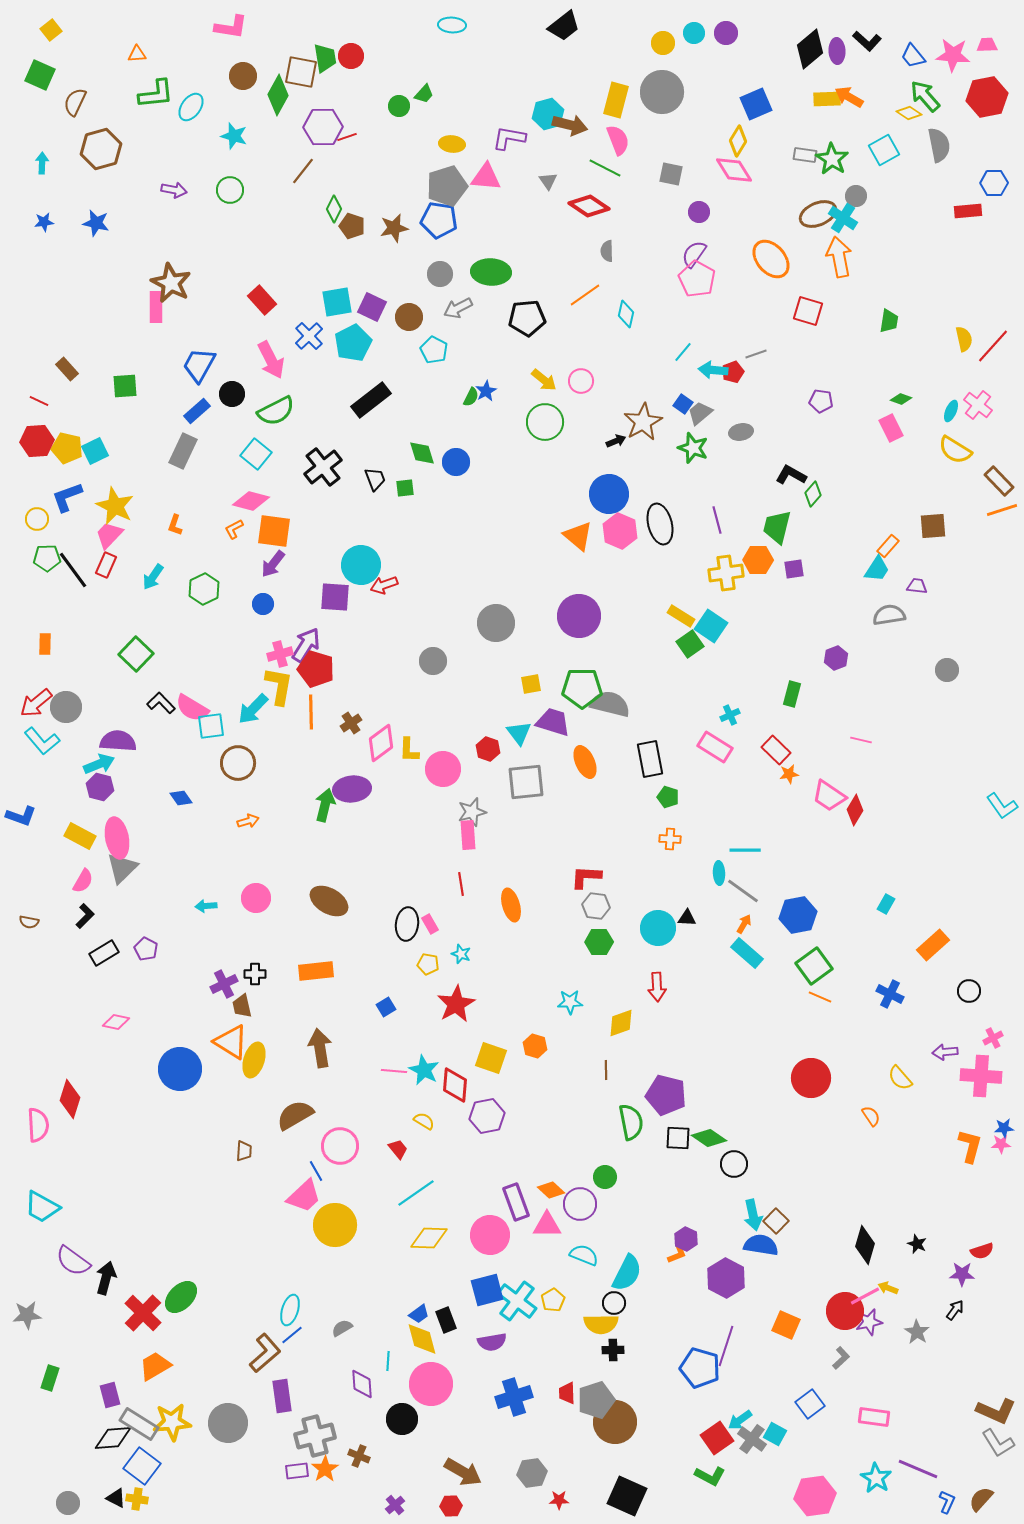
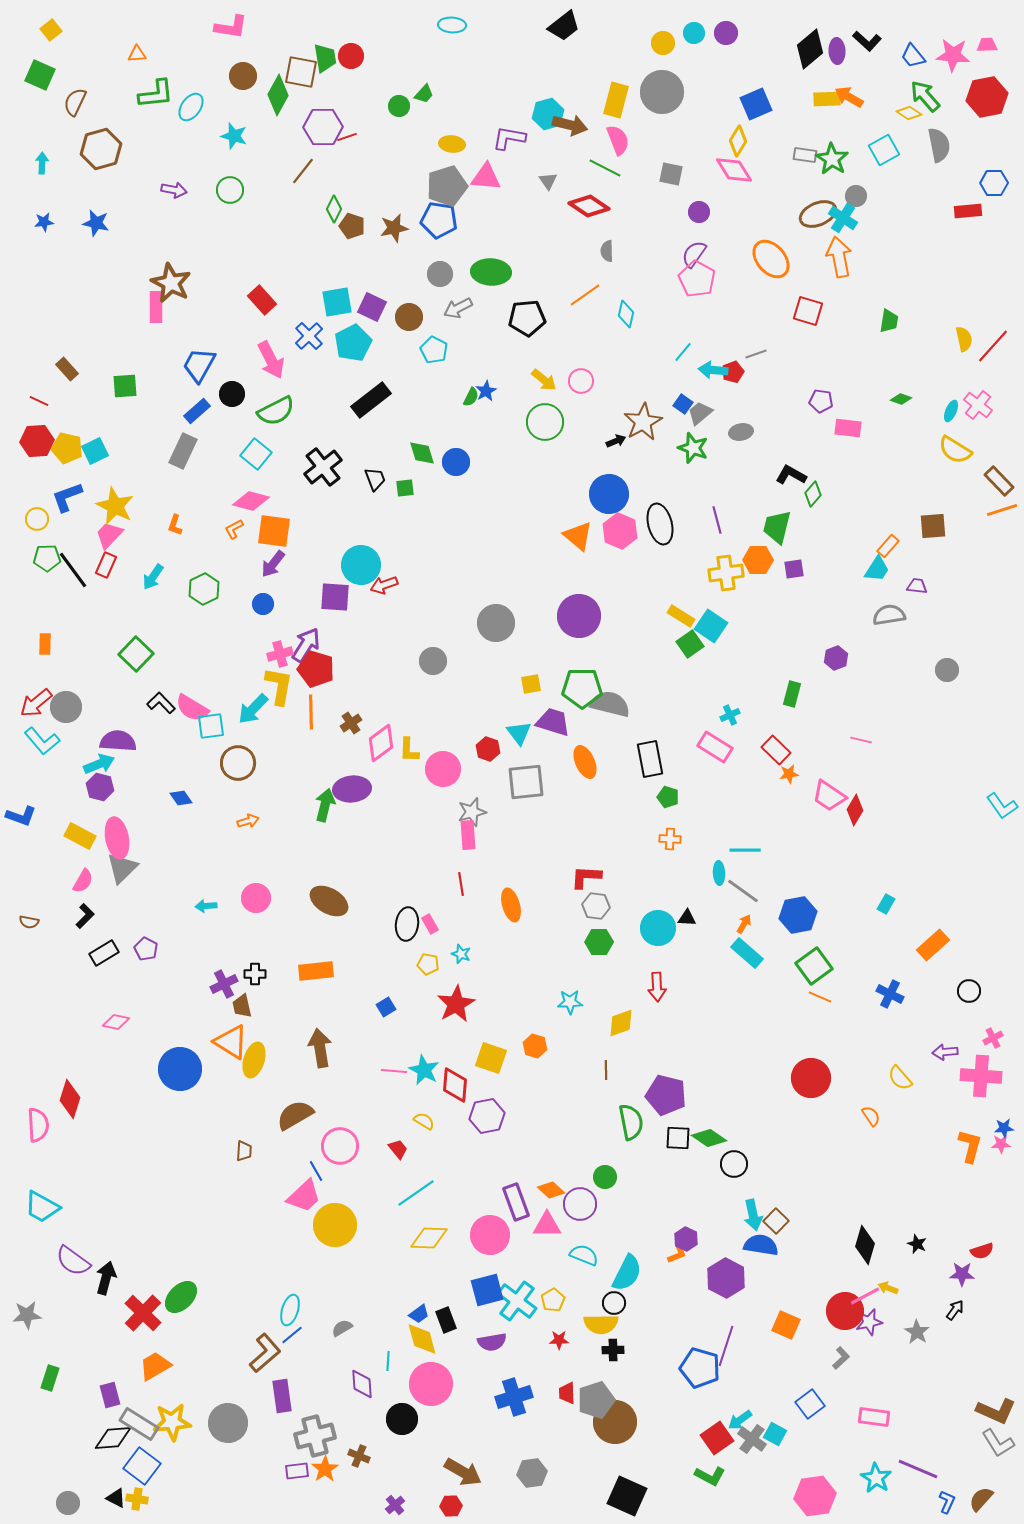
pink rectangle at (891, 428): moved 43 px left; rotated 56 degrees counterclockwise
red star at (559, 1500): moved 160 px up
